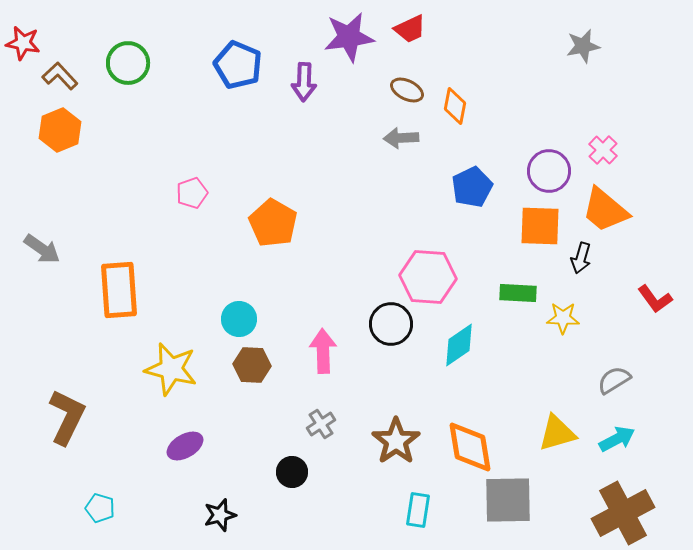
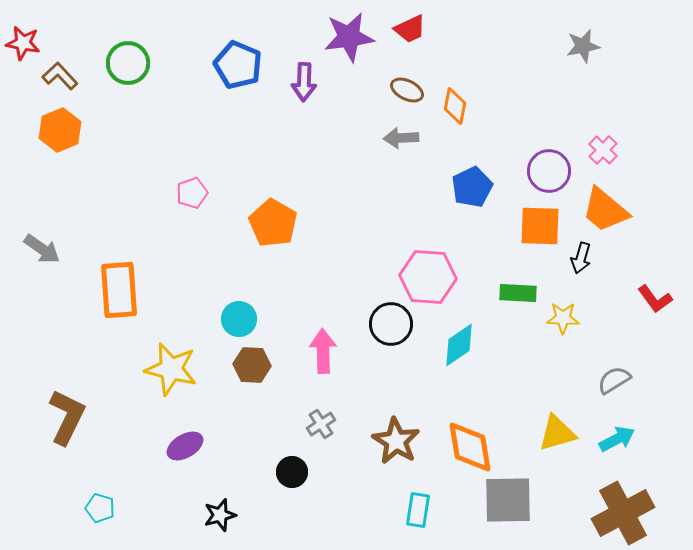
brown star at (396, 441): rotated 6 degrees counterclockwise
